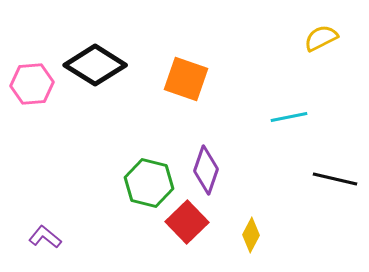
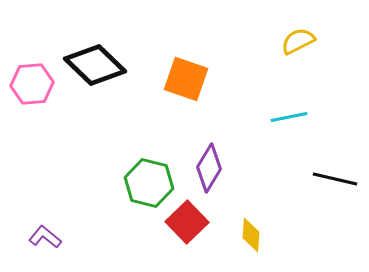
yellow semicircle: moved 23 px left, 3 px down
black diamond: rotated 12 degrees clockwise
purple diamond: moved 3 px right, 2 px up; rotated 12 degrees clockwise
yellow diamond: rotated 24 degrees counterclockwise
